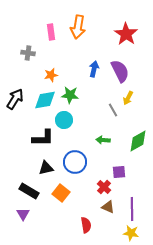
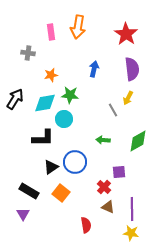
purple semicircle: moved 12 px right, 2 px up; rotated 20 degrees clockwise
cyan diamond: moved 3 px down
cyan circle: moved 1 px up
black triangle: moved 5 px right, 1 px up; rotated 21 degrees counterclockwise
